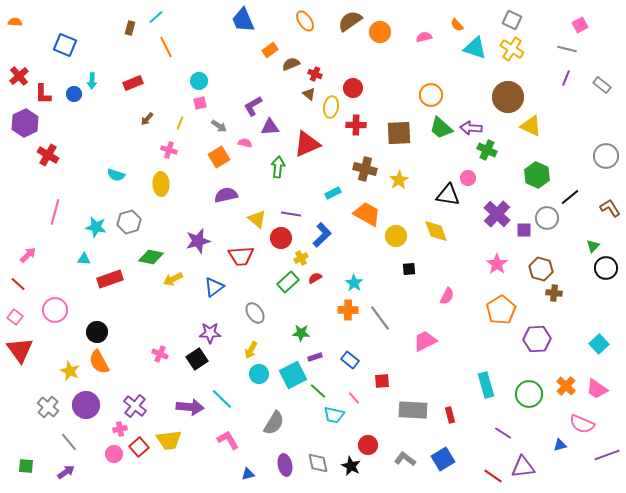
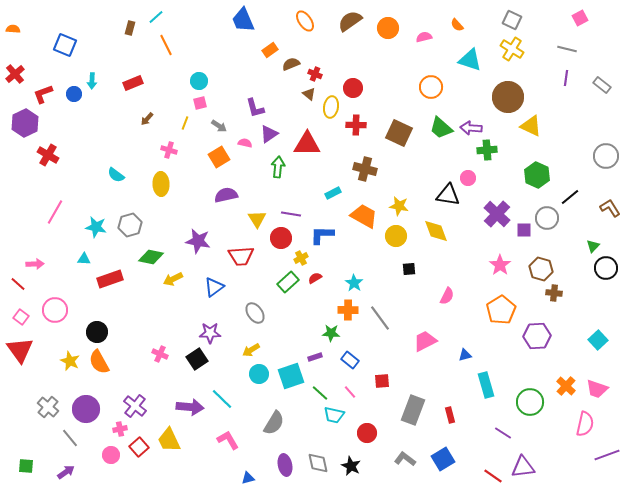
orange semicircle at (15, 22): moved 2 px left, 7 px down
pink square at (580, 25): moved 7 px up
orange circle at (380, 32): moved 8 px right, 4 px up
orange line at (166, 47): moved 2 px up
cyan triangle at (475, 48): moved 5 px left, 12 px down
red cross at (19, 76): moved 4 px left, 2 px up
purple line at (566, 78): rotated 14 degrees counterclockwise
red L-shape at (43, 94): rotated 70 degrees clockwise
orange circle at (431, 95): moved 8 px up
purple L-shape at (253, 106): moved 2 px right, 2 px down; rotated 75 degrees counterclockwise
yellow line at (180, 123): moved 5 px right
purple triangle at (270, 127): moved 1 px left, 7 px down; rotated 30 degrees counterclockwise
brown square at (399, 133): rotated 28 degrees clockwise
red triangle at (307, 144): rotated 24 degrees clockwise
green cross at (487, 150): rotated 30 degrees counterclockwise
cyan semicircle at (116, 175): rotated 18 degrees clockwise
yellow star at (399, 180): moved 26 px down; rotated 30 degrees counterclockwise
pink line at (55, 212): rotated 15 degrees clockwise
orange trapezoid at (367, 214): moved 3 px left, 2 px down
yellow triangle at (257, 219): rotated 18 degrees clockwise
gray hexagon at (129, 222): moved 1 px right, 3 px down
blue L-shape at (322, 235): rotated 135 degrees counterclockwise
purple star at (198, 241): rotated 25 degrees clockwise
pink arrow at (28, 255): moved 7 px right, 9 px down; rotated 42 degrees clockwise
pink star at (497, 264): moved 3 px right, 1 px down
pink square at (15, 317): moved 6 px right
green star at (301, 333): moved 30 px right
purple hexagon at (537, 339): moved 3 px up
cyan square at (599, 344): moved 1 px left, 4 px up
yellow arrow at (251, 350): rotated 30 degrees clockwise
yellow star at (70, 371): moved 10 px up
cyan square at (293, 375): moved 2 px left, 1 px down; rotated 8 degrees clockwise
pink trapezoid at (597, 389): rotated 15 degrees counterclockwise
green line at (318, 391): moved 2 px right, 2 px down
green circle at (529, 394): moved 1 px right, 8 px down
pink line at (354, 398): moved 4 px left, 6 px up
purple circle at (86, 405): moved 4 px down
gray rectangle at (413, 410): rotated 72 degrees counterclockwise
pink semicircle at (582, 424): moved 3 px right; rotated 100 degrees counterclockwise
yellow trapezoid at (169, 440): rotated 72 degrees clockwise
gray line at (69, 442): moved 1 px right, 4 px up
red circle at (368, 445): moved 1 px left, 12 px up
blue triangle at (560, 445): moved 95 px left, 90 px up
pink circle at (114, 454): moved 3 px left, 1 px down
blue triangle at (248, 474): moved 4 px down
